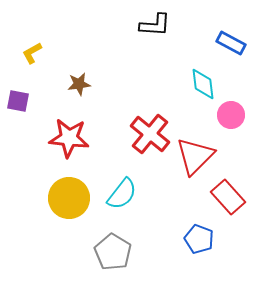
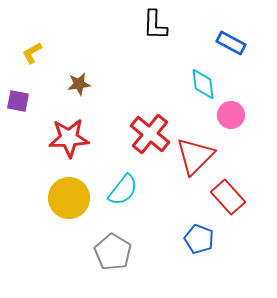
black L-shape: rotated 88 degrees clockwise
red star: rotated 9 degrees counterclockwise
cyan semicircle: moved 1 px right, 4 px up
